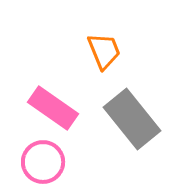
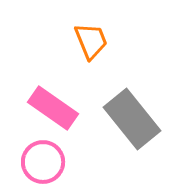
orange trapezoid: moved 13 px left, 10 px up
